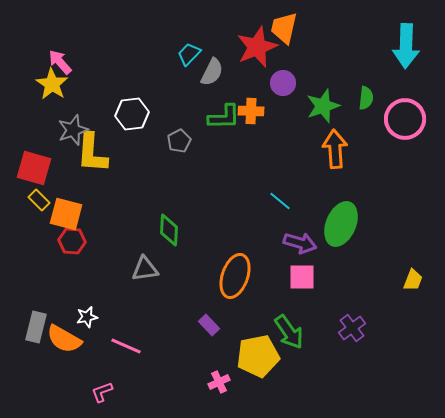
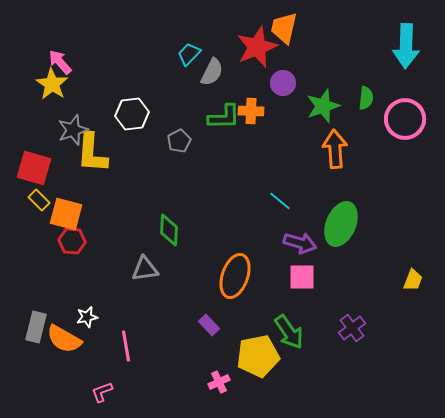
pink line: rotated 56 degrees clockwise
